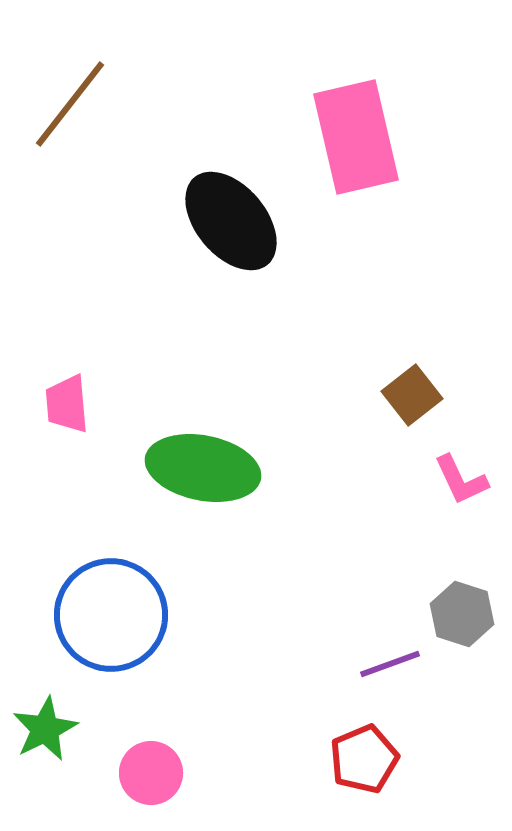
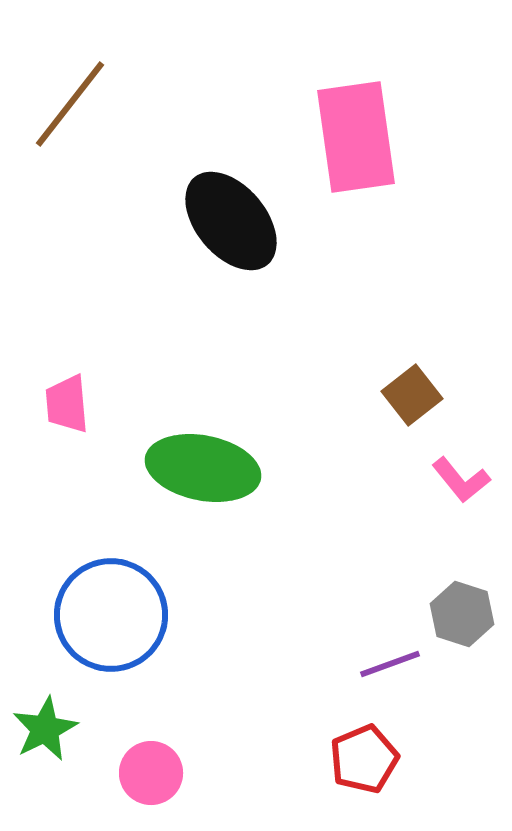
pink rectangle: rotated 5 degrees clockwise
pink L-shape: rotated 14 degrees counterclockwise
